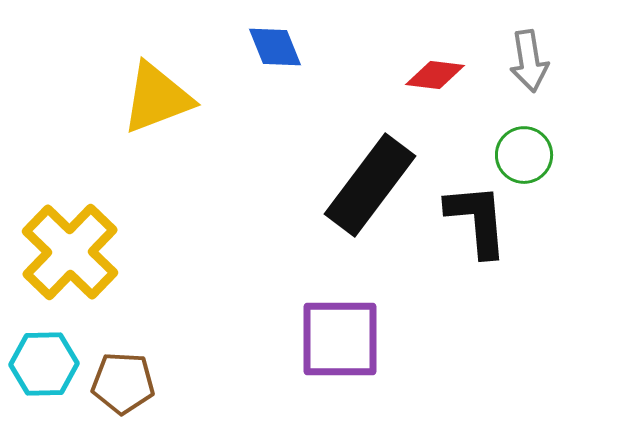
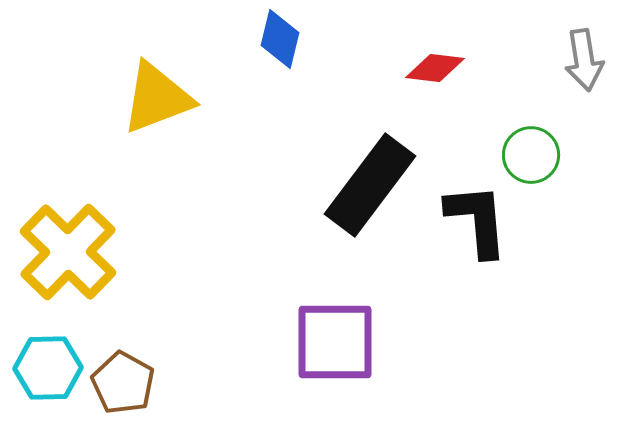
blue diamond: moved 5 px right, 8 px up; rotated 36 degrees clockwise
gray arrow: moved 55 px right, 1 px up
red diamond: moved 7 px up
green circle: moved 7 px right
yellow cross: moved 2 px left
purple square: moved 5 px left, 3 px down
cyan hexagon: moved 4 px right, 4 px down
brown pentagon: rotated 26 degrees clockwise
